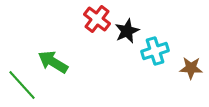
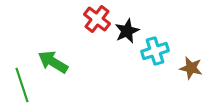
brown star: rotated 10 degrees clockwise
green line: rotated 24 degrees clockwise
